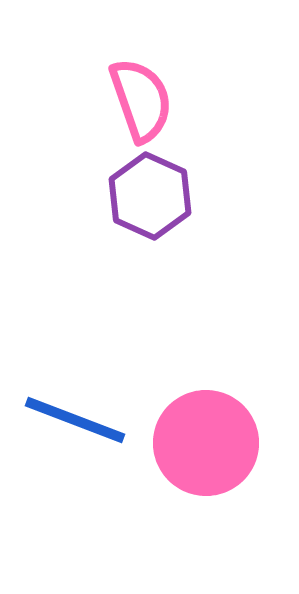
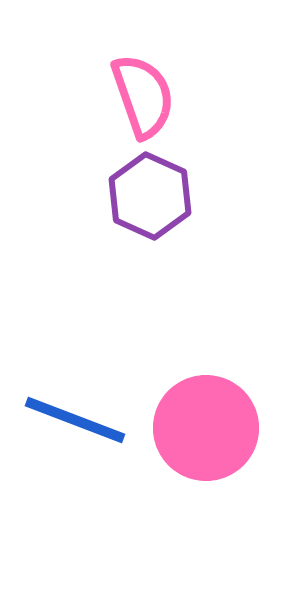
pink semicircle: moved 2 px right, 4 px up
pink circle: moved 15 px up
